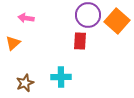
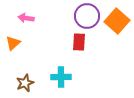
purple circle: moved 1 px left, 1 px down
red rectangle: moved 1 px left, 1 px down
